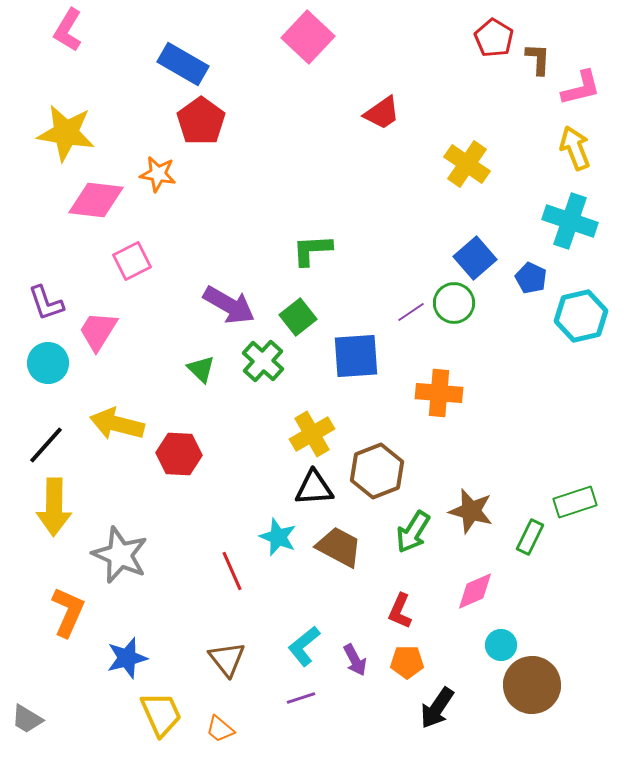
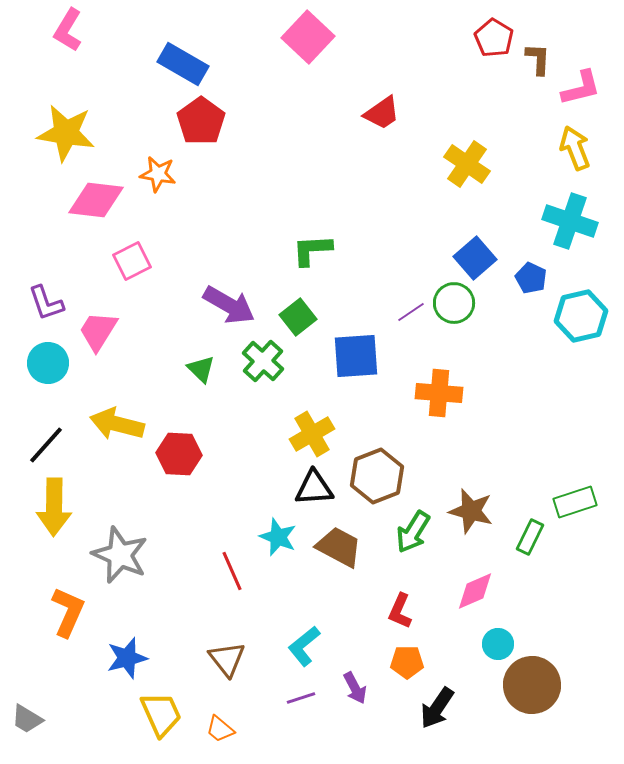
brown hexagon at (377, 471): moved 5 px down
cyan circle at (501, 645): moved 3 px left, 1 px up
purple arrow at (355, 660): moved 28 px down
